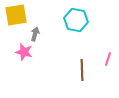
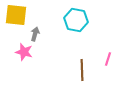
yellow square: rotated 15 degrees clockwise
